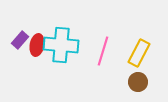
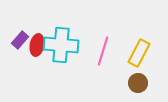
brown circle: moved 1 px down
